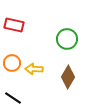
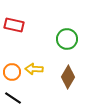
orange circle: moved 9 px down
